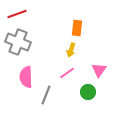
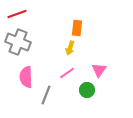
yellow arrow: moved 1 px left, 2 px up
green circle: moved 1 px left, 2 px up
